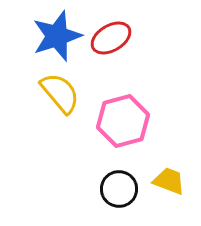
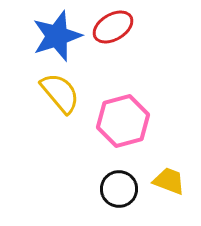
red ellipse: moved 2 px right, 11 px up
